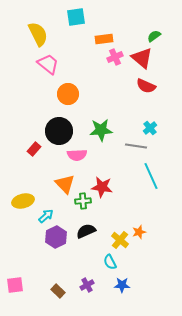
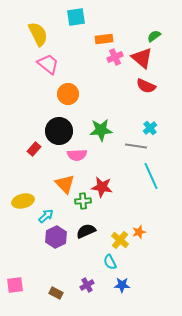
brown rectangle: moved 2 px left, 2 px down; rotated 16 degrees counterclockwise
